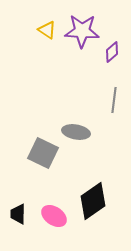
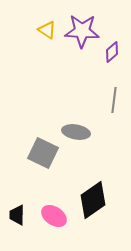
black diamond: moved 1 px up
black trapezoid: moved 1 px left, 1 px down
